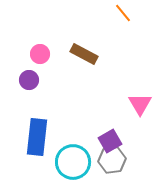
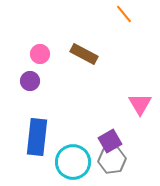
orange line: moved 1 px right, 1 px down
purple circle: moved 1 px right, 1 px down
